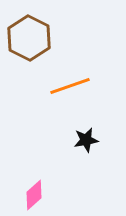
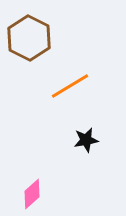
orange line: rotated 12 degrees counterclockwise
pink diamond: moved 2 px left, 1 px up
